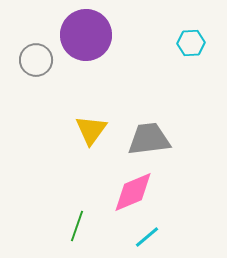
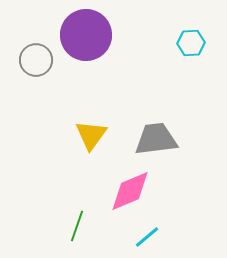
yellow triangle: moved 5 px down
gray trapezoid: moved 7 px right
pink diamond: moved 3 px left, 1 px up
